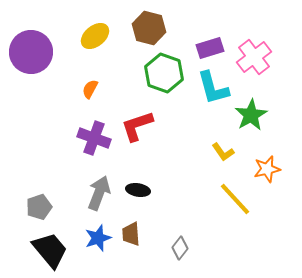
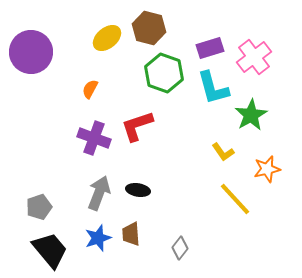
yellow ellipse: moved 12 px right, 2 px down
